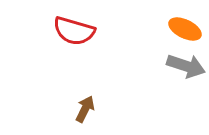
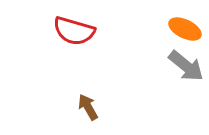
gray arrow: rotated 21 degrees clockwise
brown arrow: moved 3 px right, 2 px up; rotated 56 degrees counterclockwise
